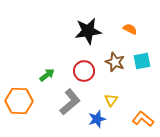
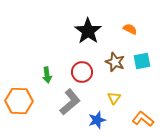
black star: rotated 28 degrees counterclockwise
red circle: moved 2 px left, 1 px down
green arrow: rotated 119 degrees clockwise
yellow triangle: moved 3 px right, 2 px up
blue star: moved 1 px down
